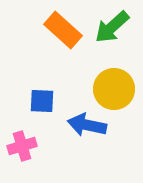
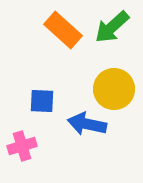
blue arrow: moved 1 px up
